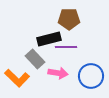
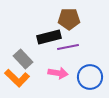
black rectangle: moved 2 px up
purple line: moved 2 px right; rotated 10 degrees counterclockwise
gray rectangle: moved 12 px left
blue circle: moved 1 px left, 1 px down
